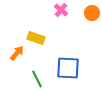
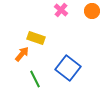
orange circle: moved 2 px up
orange arrow: moved 5 px right, 1 px down
blue square: rotated 35 degrees clockwise
green line: moved 2 px left
